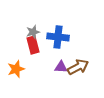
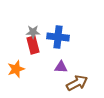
gray star: rotated 16 degrees clockwise
brown arrow: moved 1 px left, 16 px down
